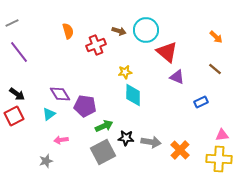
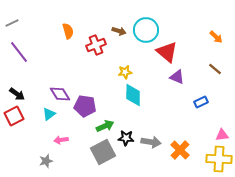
green arrow: moved 1 px right
